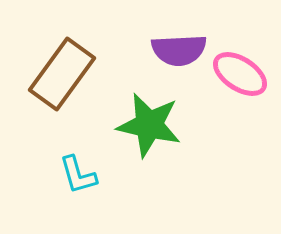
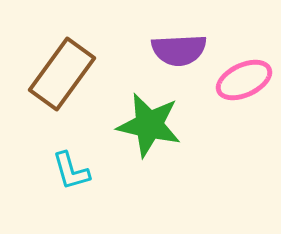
pink ellipse: moved 4 px right, 6 px down; rotated 58 degrees counterclockwise
cyan L-shape: moved 7 px left, 4 px up
